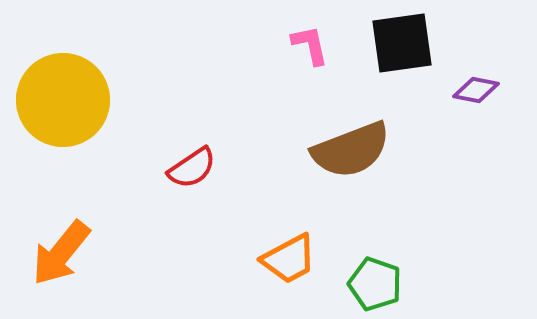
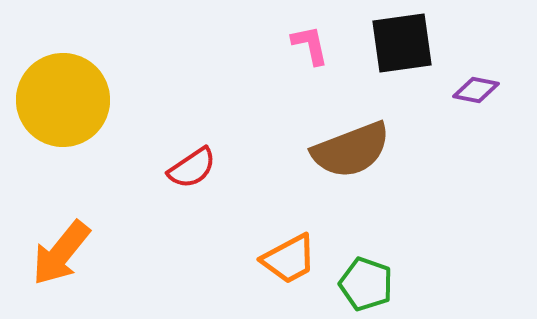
green pentagon: moved 9 px left
